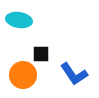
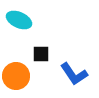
cyan ellipse: rotated 15 degrees clockwise
orange circle: moved 7 px left, 1 px down
